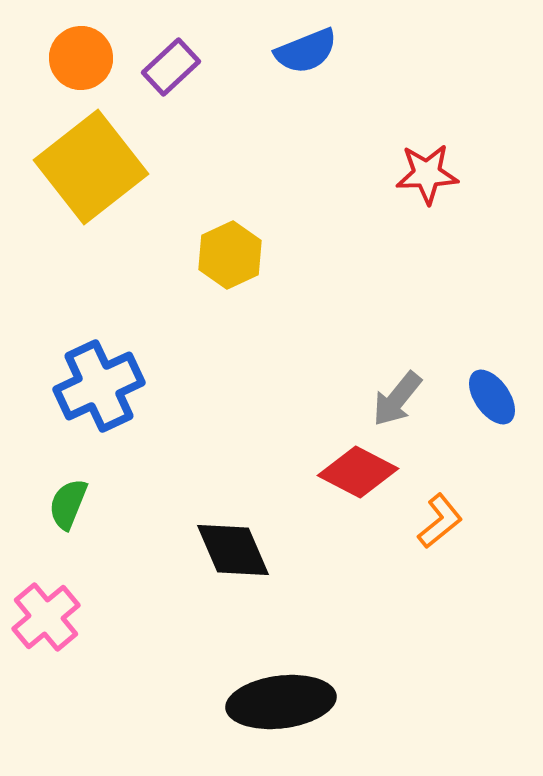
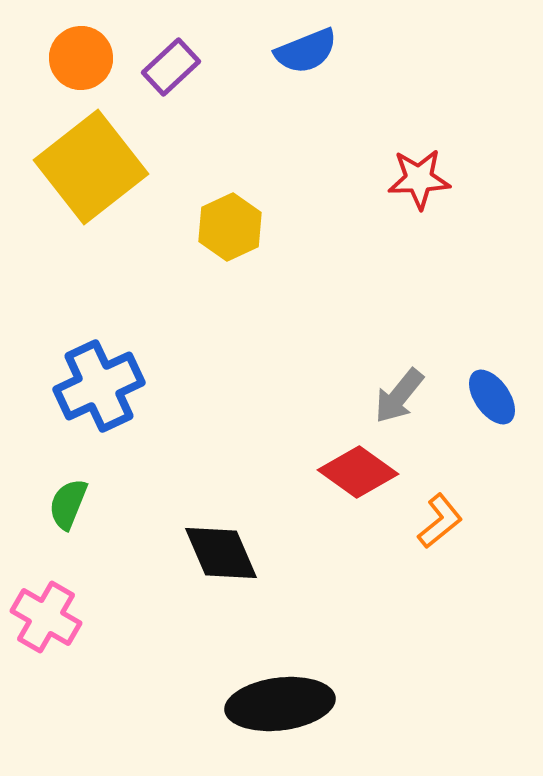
red star: moved 8 px left, 5 px down
yellow hexagon: moved 28 px up
gray arrow: moved 2 px right, 3 px up
red diamond: rotated 8 degrees clockwise
black diamond: moved 12 px left, 3 px down
pink cross: rotated 20 degrees counterclockwise
black ellipse: moved 1 px left, 2 px down
